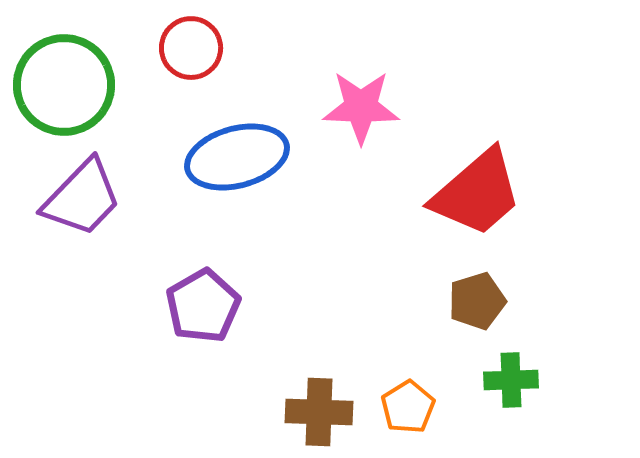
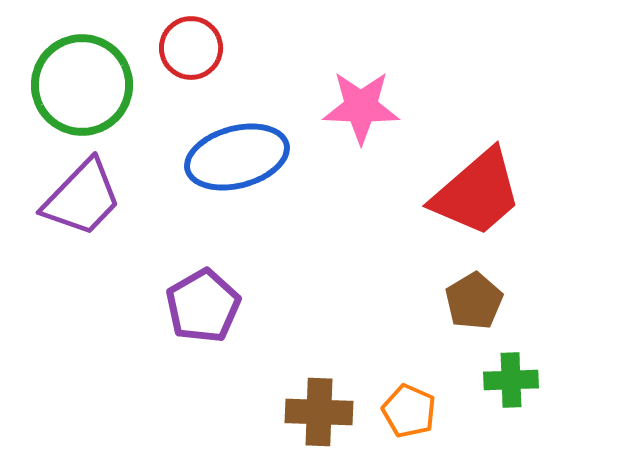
green circle: moved 18 px right
brown pentagon: moved 3 px left; rotated 14 degrees counterclockwise
orange pentagon: moved 1 px right, 4 px down; rotated 16 degrees counterclockwise
